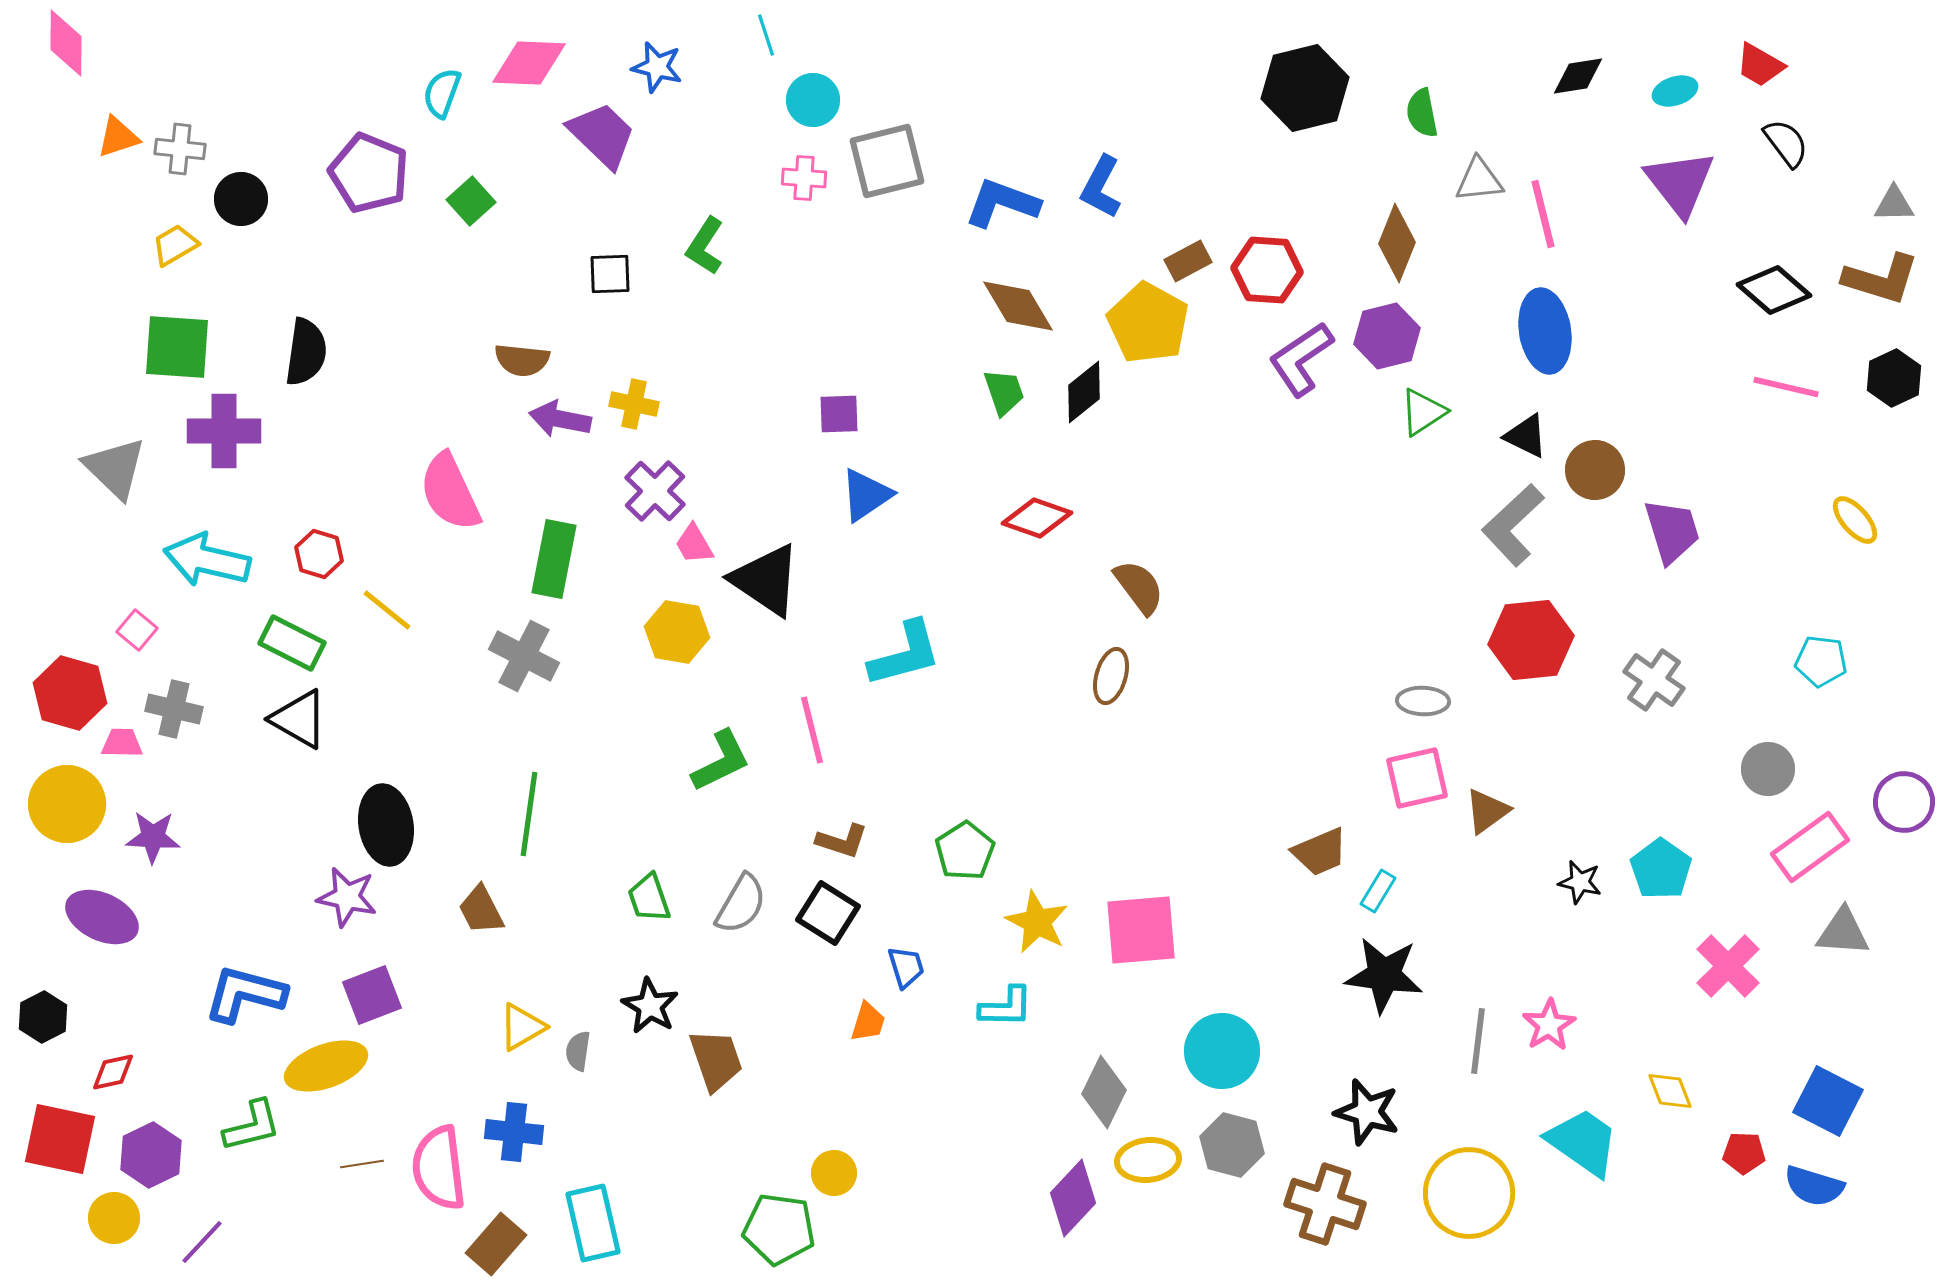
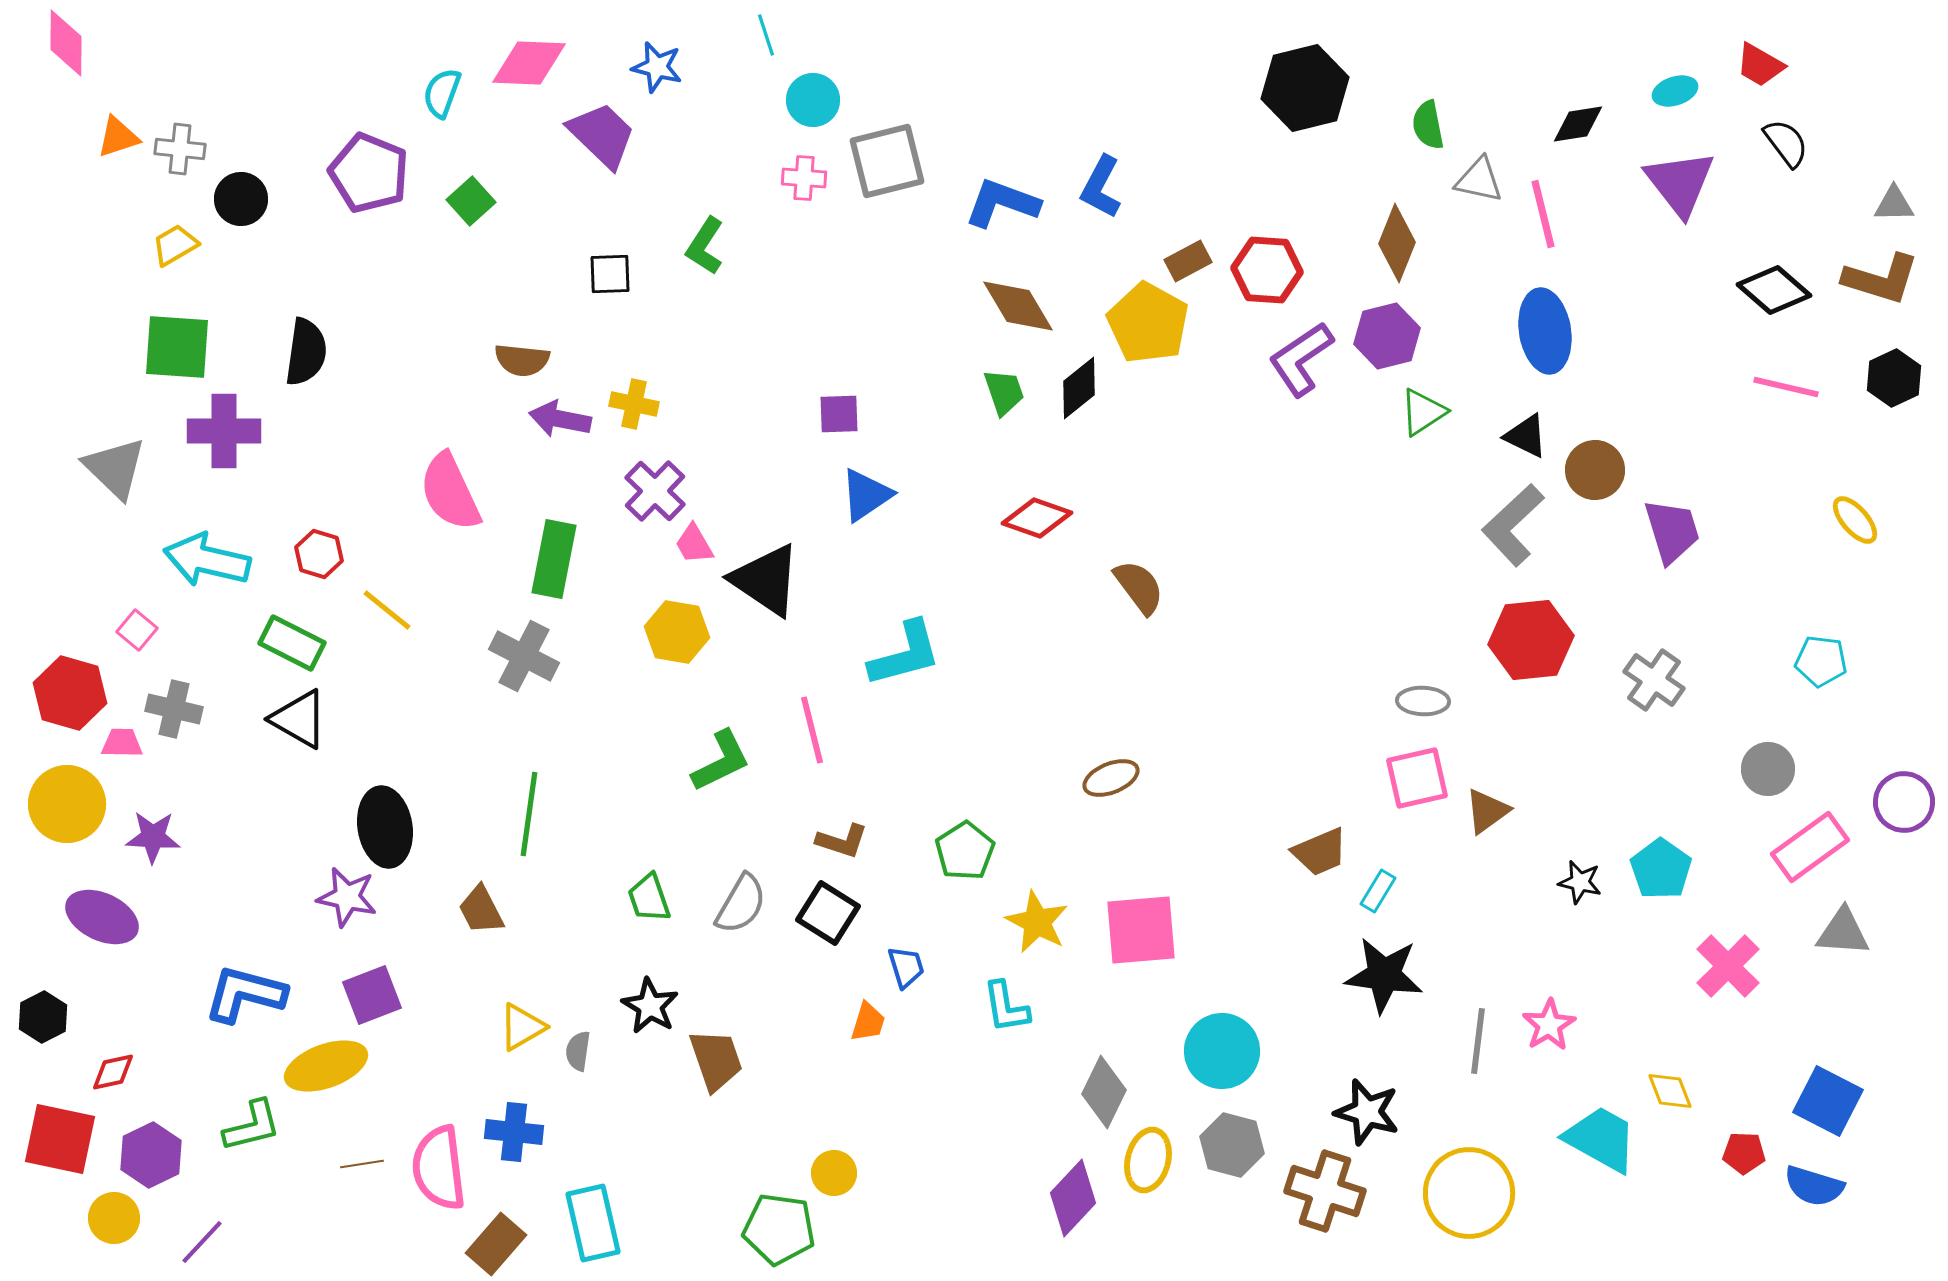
black diamond at (1578, 76): moved 48 px down
green semicircle at (1422, 113): moved 6 px right, 12 px down
gray triangle at (1479, 180): rotated 18 degrees clockwise
black diamond at (1084, 392): moved 5 px left, 4 px up
brown ellipse at (1111, 676): moved 102 px down; rotated 52 degrees clockwise
black ellipse at (386, 825): moved 1 px left, 2 px down
cyan L-shape at (1006, 1007): rotated 80 degrees clockwise
cyan trapezoid at (1583, 1142): moved 18 px right, 3 px up; rotated 6 degrees counterclockwise
yellow ellipse at (1148, 1160): rotated 70 degrees counterclockwise
brown cross at (1325, 1204): moved 13 px up
